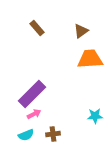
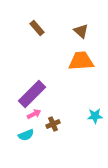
brown triangle: rotated 42 degrees counterclockwise
orange trapezoid: moved 9 px left, 2 px down
brown cross: moved 10 px up; rotated 16 degrees counterclockwise
